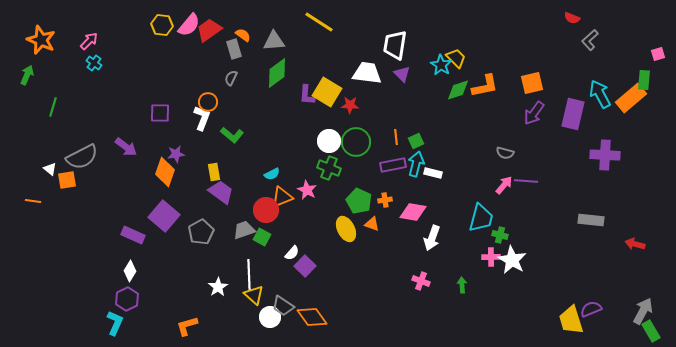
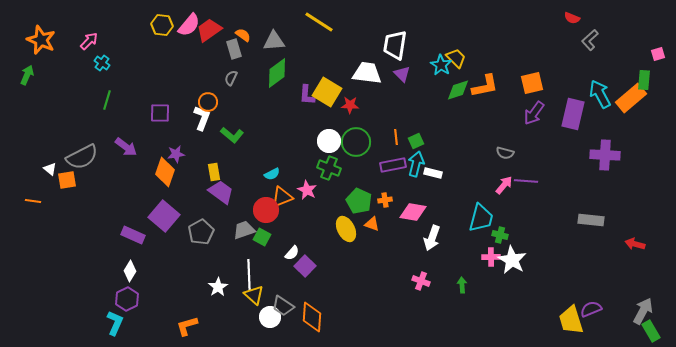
cyan cross at (94, 63): moved 8 px right
green line at (53, 107): moved 54 px right, 7 px up
orange diamond at (312, 317): rotated 40 degrees clockwise
